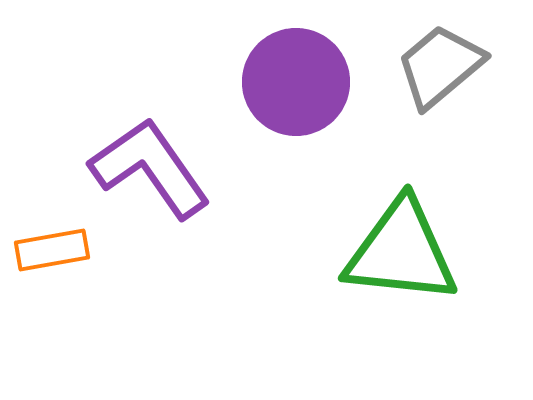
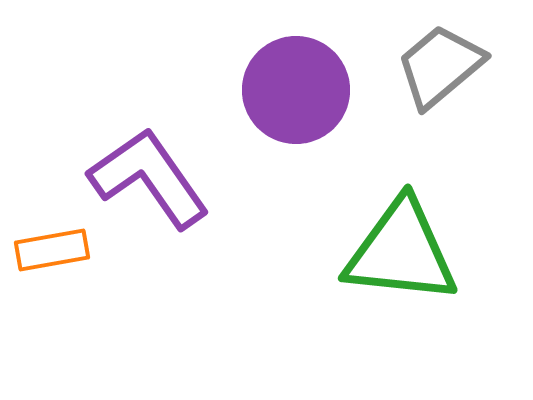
purple circle: moved 8 px down
purple L-shape: moved 1 px left, 10 px down
